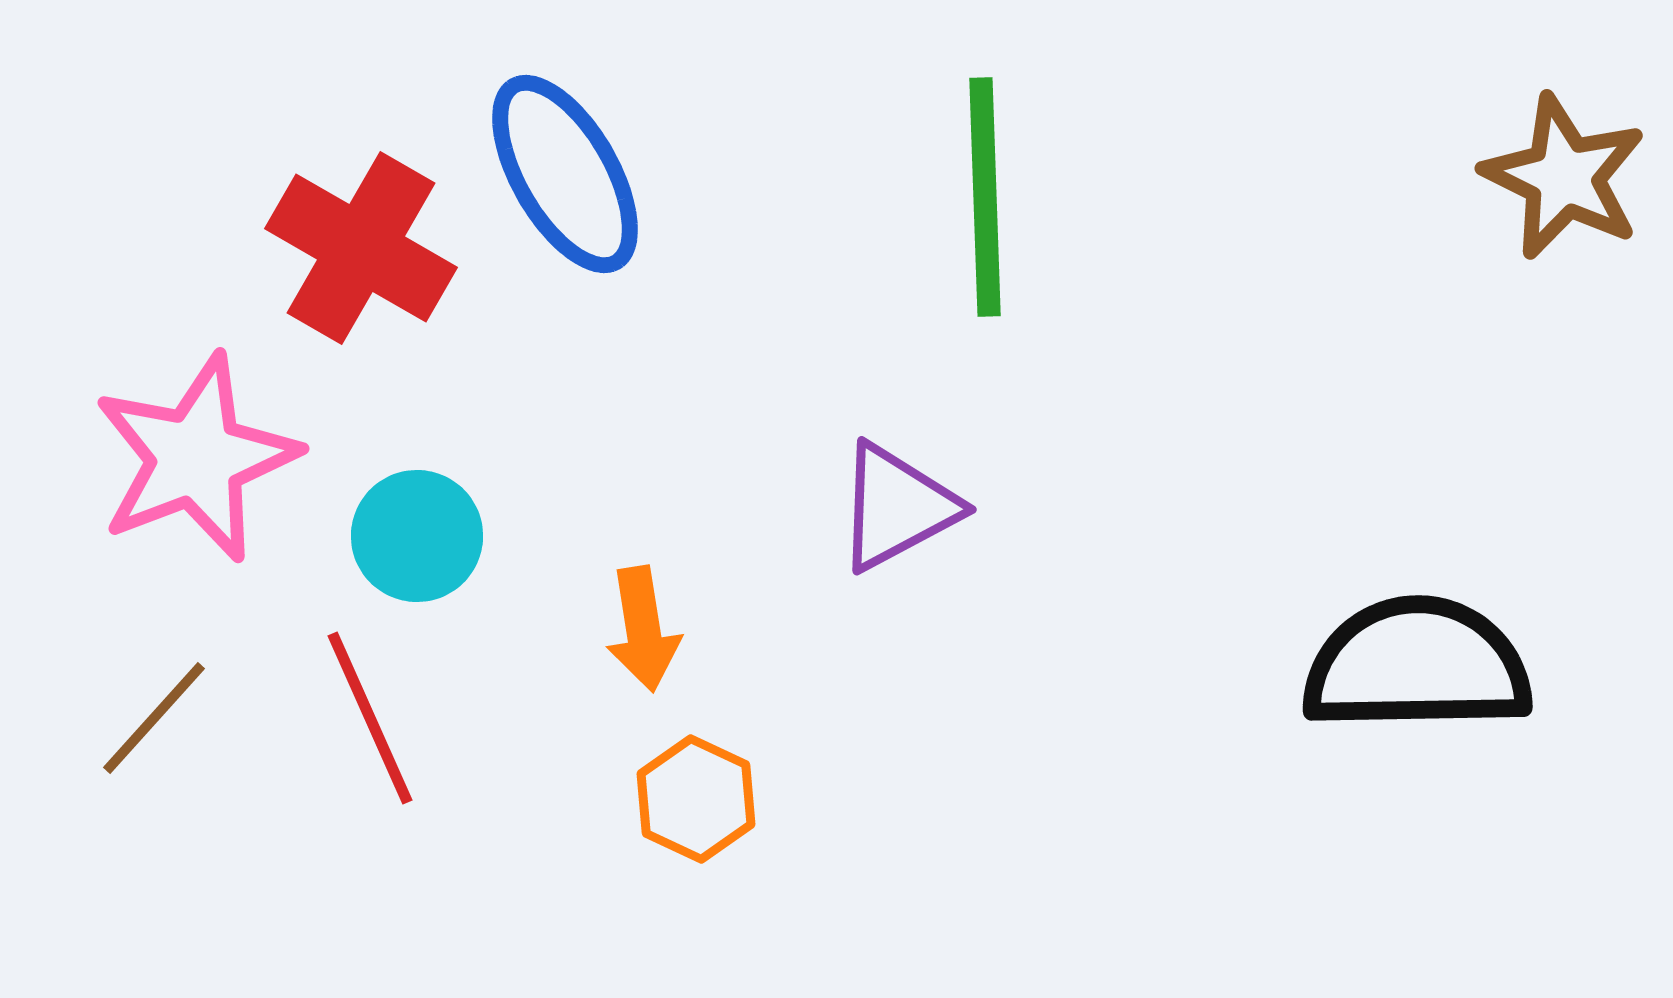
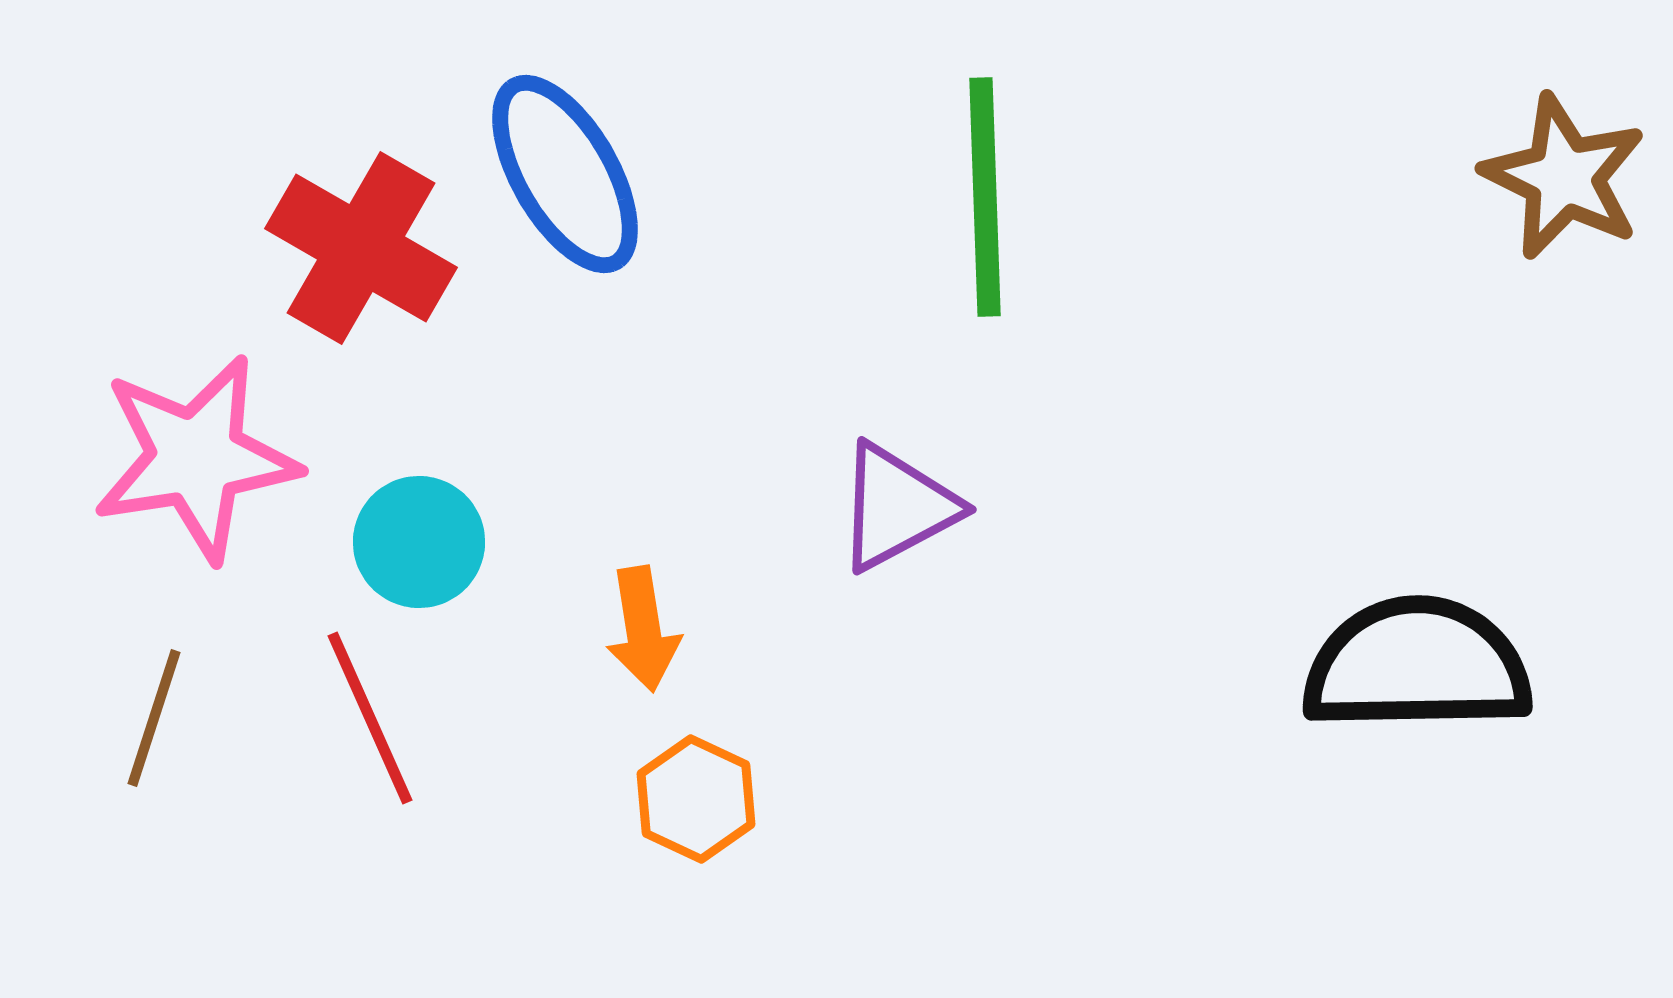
pink star: rotated 12 degrees clockwise
cyan circle: moved 2 px right, 6 px down
brown line: rotated 24 degrees counterclockwise
